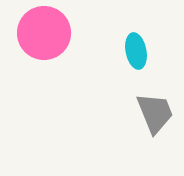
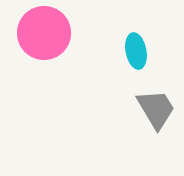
gray trapezoid: moved 1 px right, 4 px up; rotated 9 degrees counterclockwise
